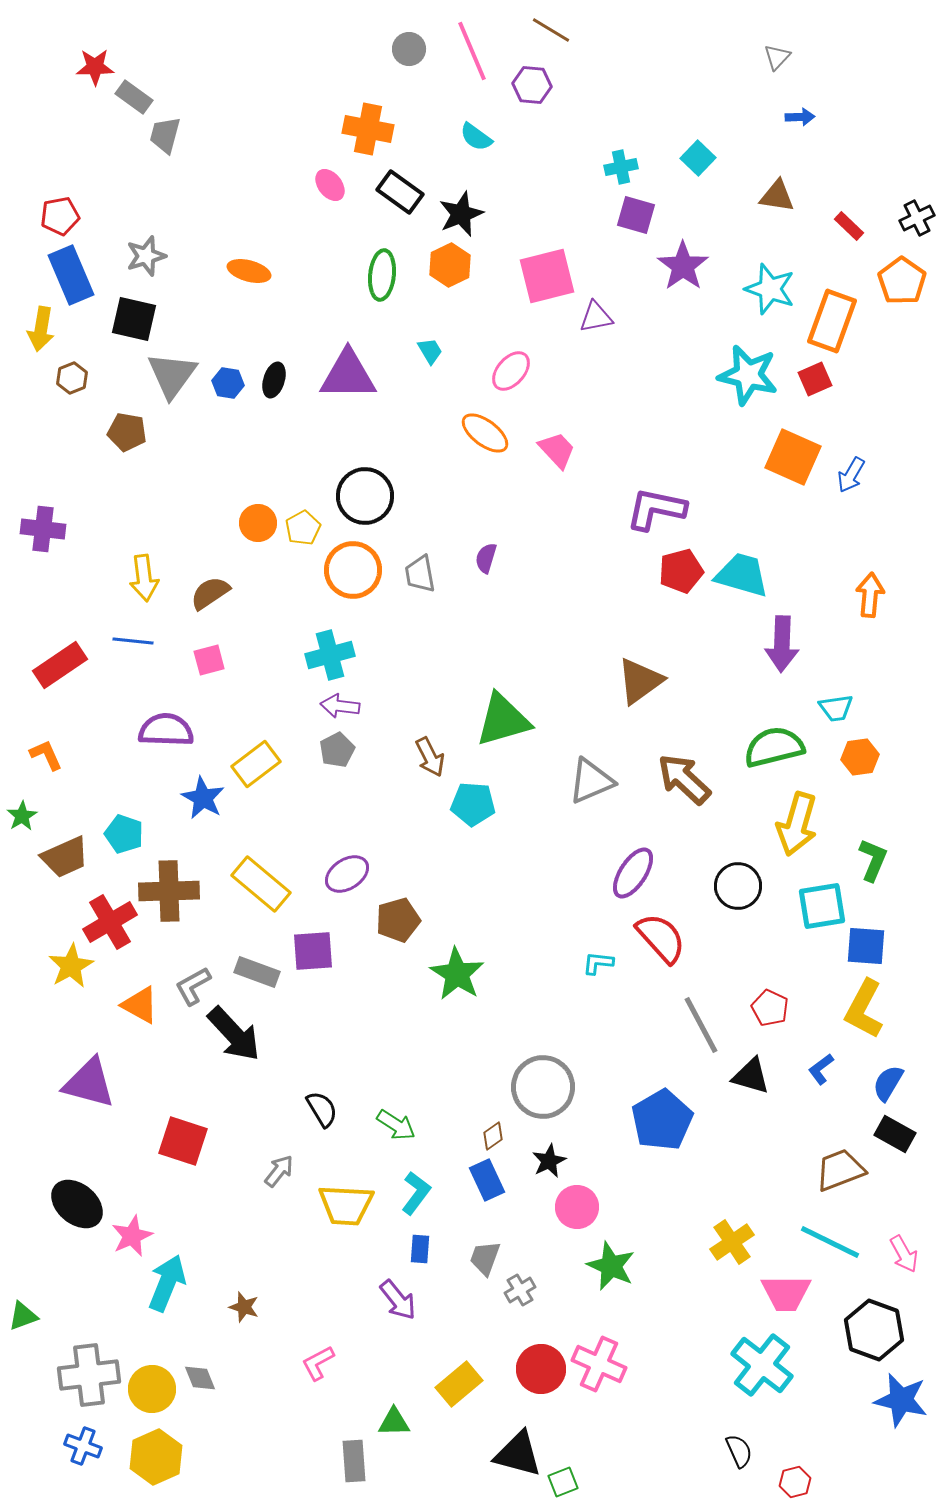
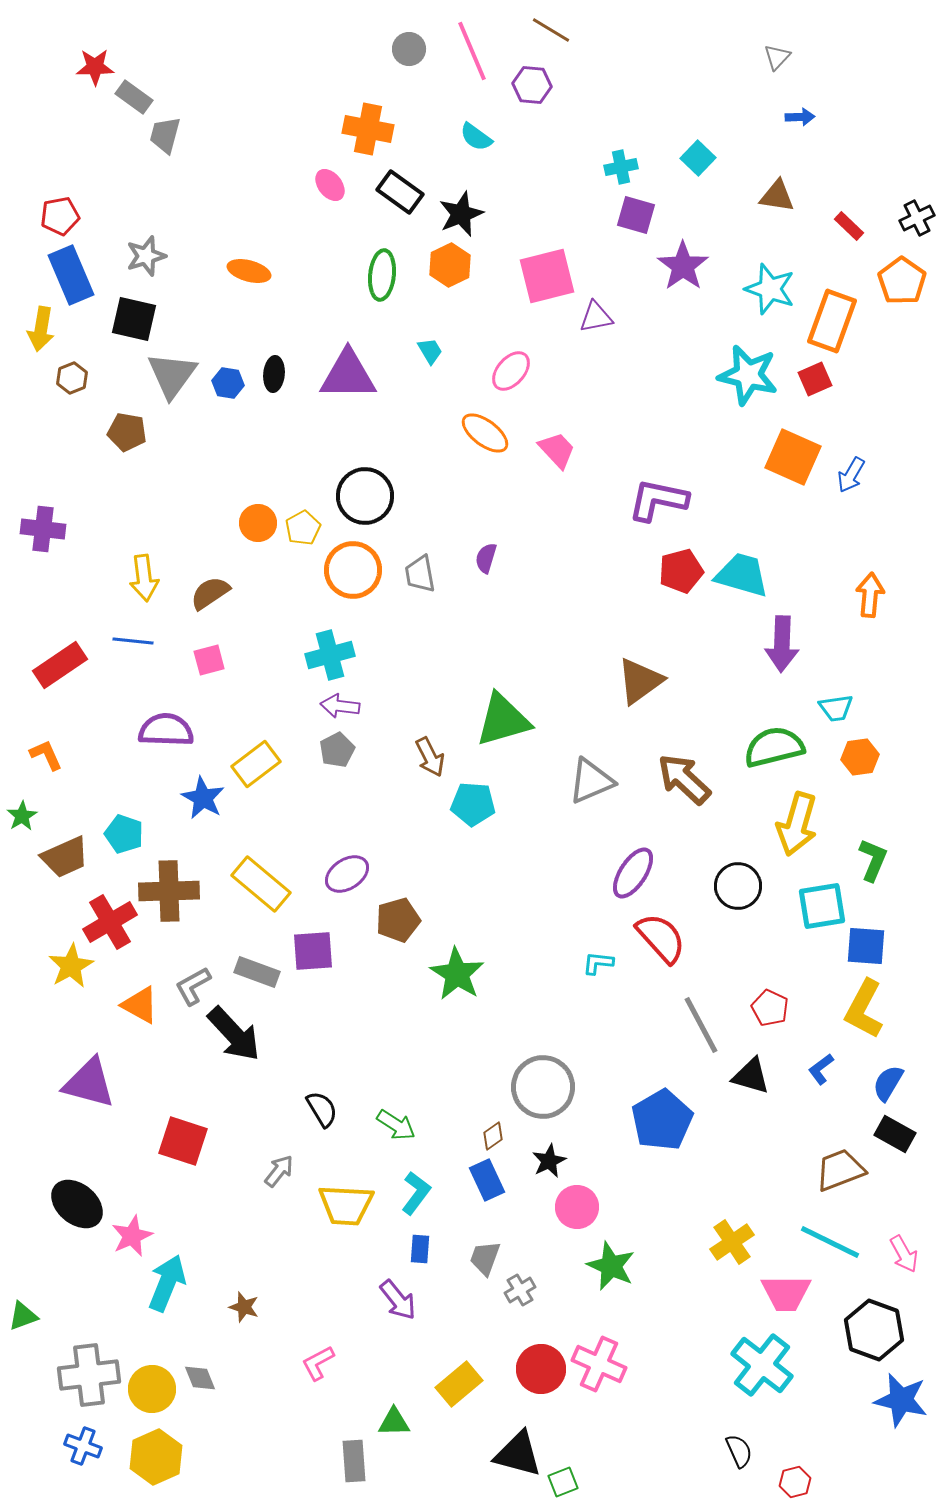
black ellipse at (274, 380): moved 6 px up; rotated 12 degrees counterclockwise
purple L-shape at (656, 509): moved 2 px right, 9 px up
